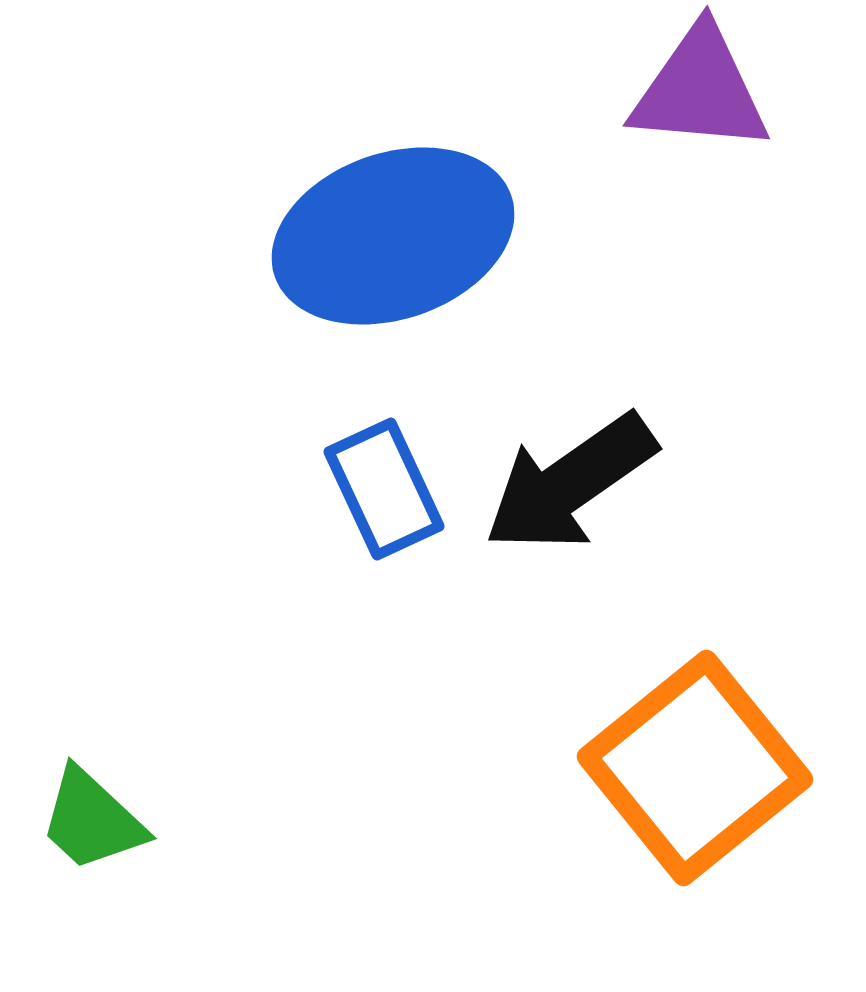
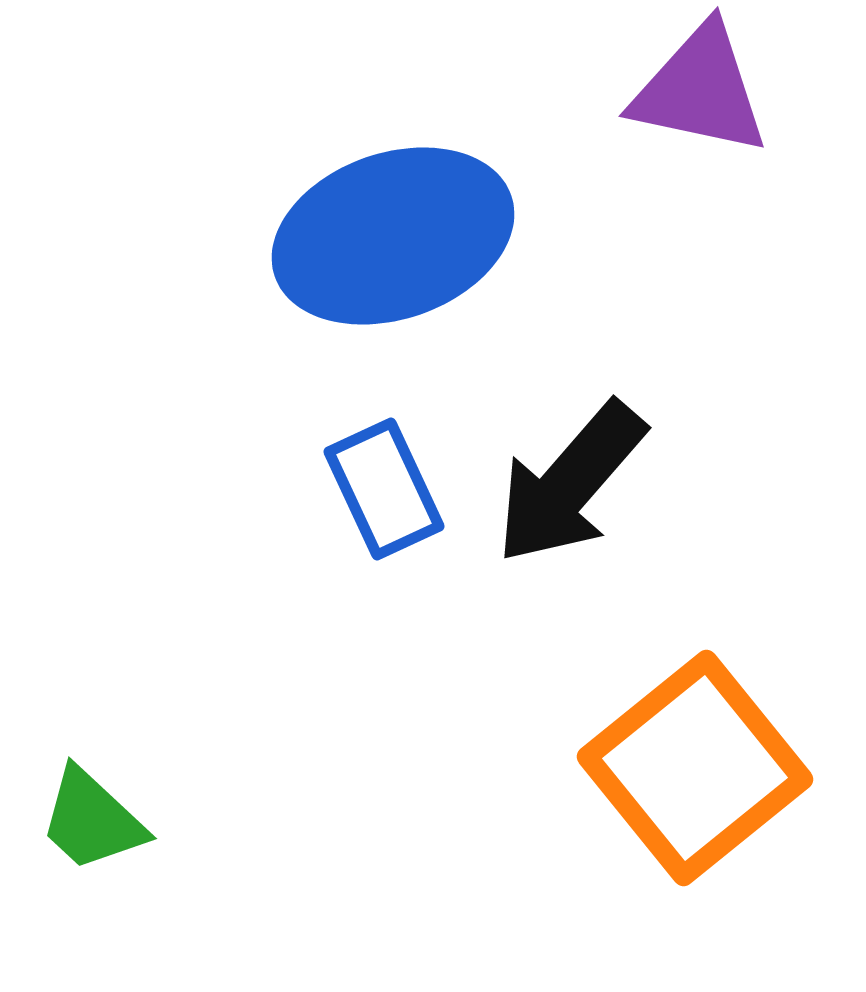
purple triangle: rotated 7 degrees clockwise
black arrow: rotated 14 degrees counterclockwise
